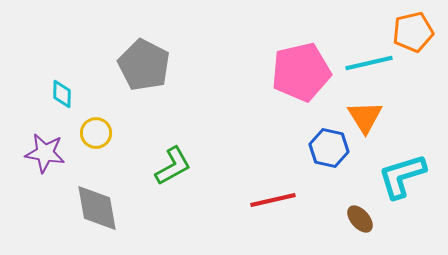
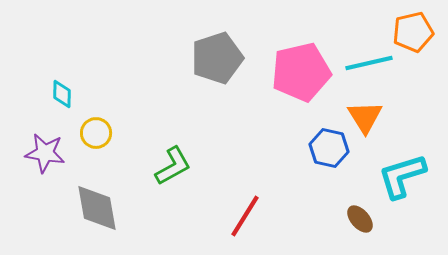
gray pentagon: moved 73 px right, 7 px up; rotated 27 degrees clockwise
red line: moved 28 px left, 16 px down; rotated 45 degrees counterclockwise
